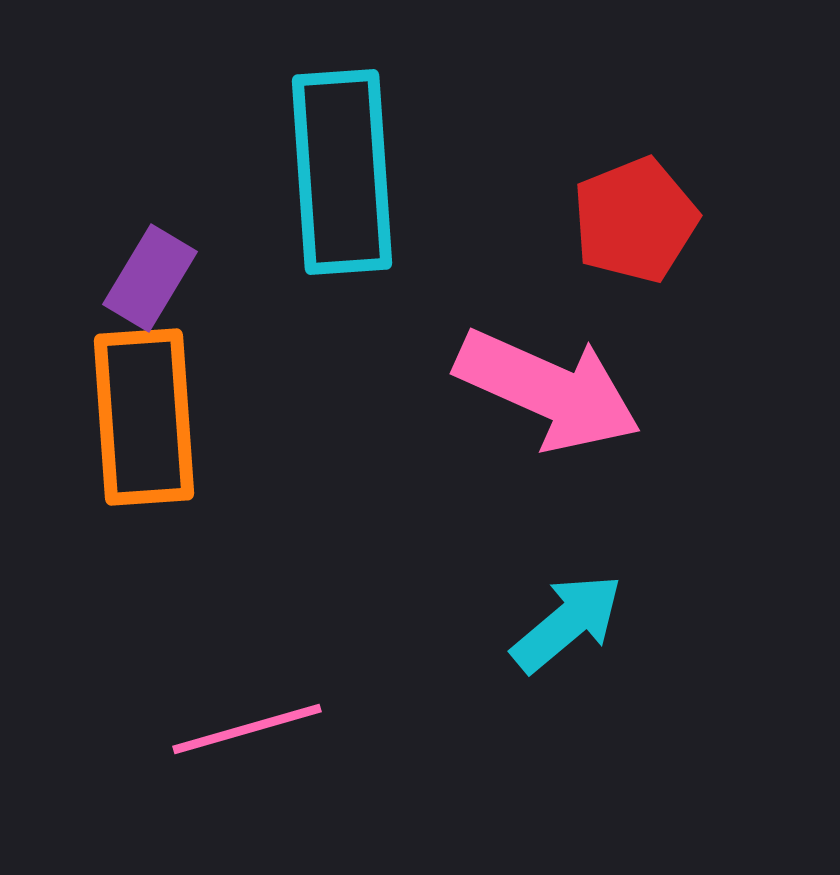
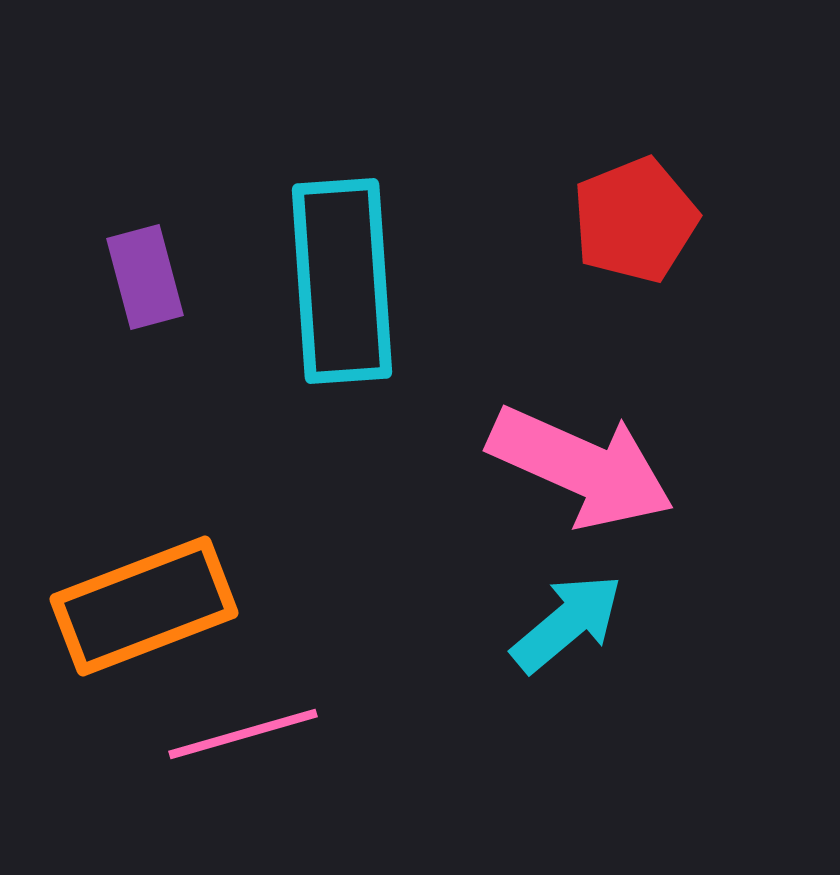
cyan rectangle: moved 109 px down
purple rectangle: moved 5 px left, 1 px up; rotated 46 degrees counterclockwise
pink arrow: moved 33 px right, 77 px down
orange rectangle: moved 189 px down; rotated 73 degrees clockwise
pink line: moved 4 px left, 5 px down
